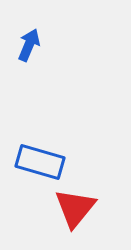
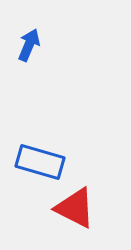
red triangle: rotated 42 degrees counterclockwise
